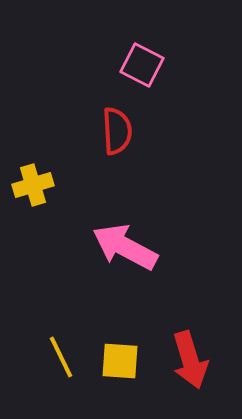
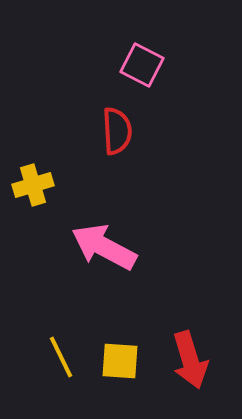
pink arrow: moved 21 px left
